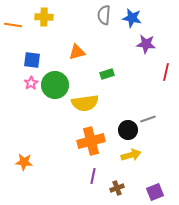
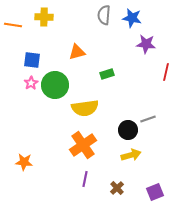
yellow semicircle: moved 5 px down
orange cross: moved 8 px left, 4 px down; rotated 20 degrees counterclockwise
purple line: moved 8 px left, 3 px down
brown cross: rotated 24 degrees counterclockwise
